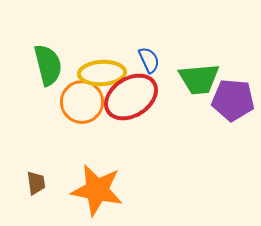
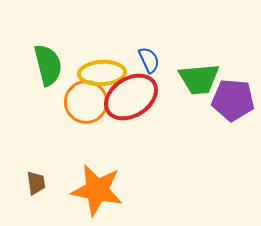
orange circle: moved 4 px right
